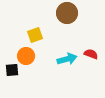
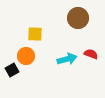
brown circle: moved 11 px right, 5 px down
yellow square: moved 1 px up; rotated 21 degrees clockwise
black square: rotated 24 degrees counterclockwise
